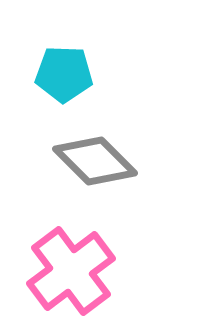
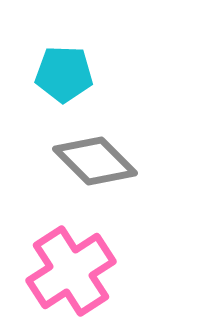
pink cross: rotated 4 degrees clockwise
